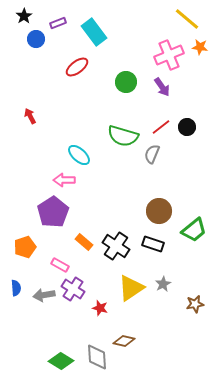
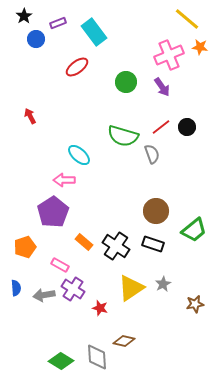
gray semicircle: rotated 138 degrees clockwise
brown circle: moved 3 px left
